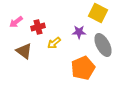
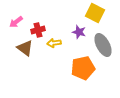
yellow square: moved 3 px left
red cross: moved 3 px down
purple star: rotated 16 degrees clockwise
yellow arrow: rotated 32 degrees clockwise
brown triangle: moved 1 px right, 3 px up
orange pentagon: rotated 10 degrees clockwise
